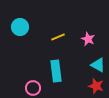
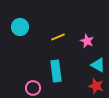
pink star: moved 1 px left, 2 px down
